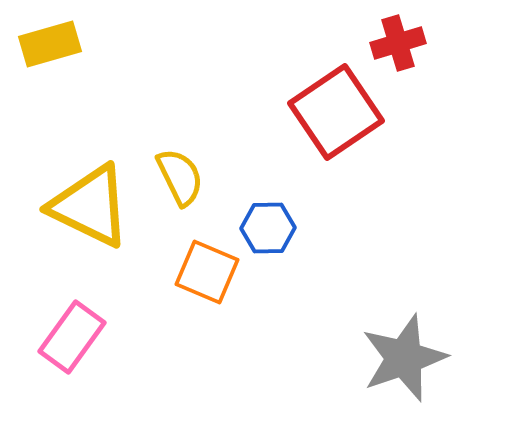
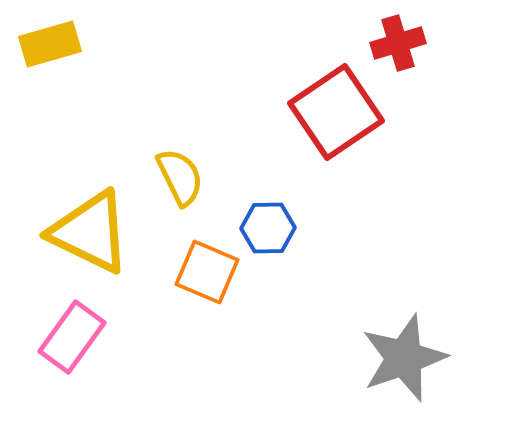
yellow triangle: moved 26 px down
